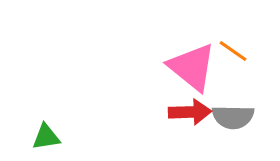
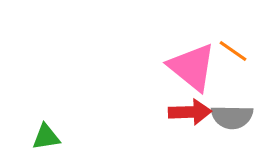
gray semicircle: moved 1 px left
